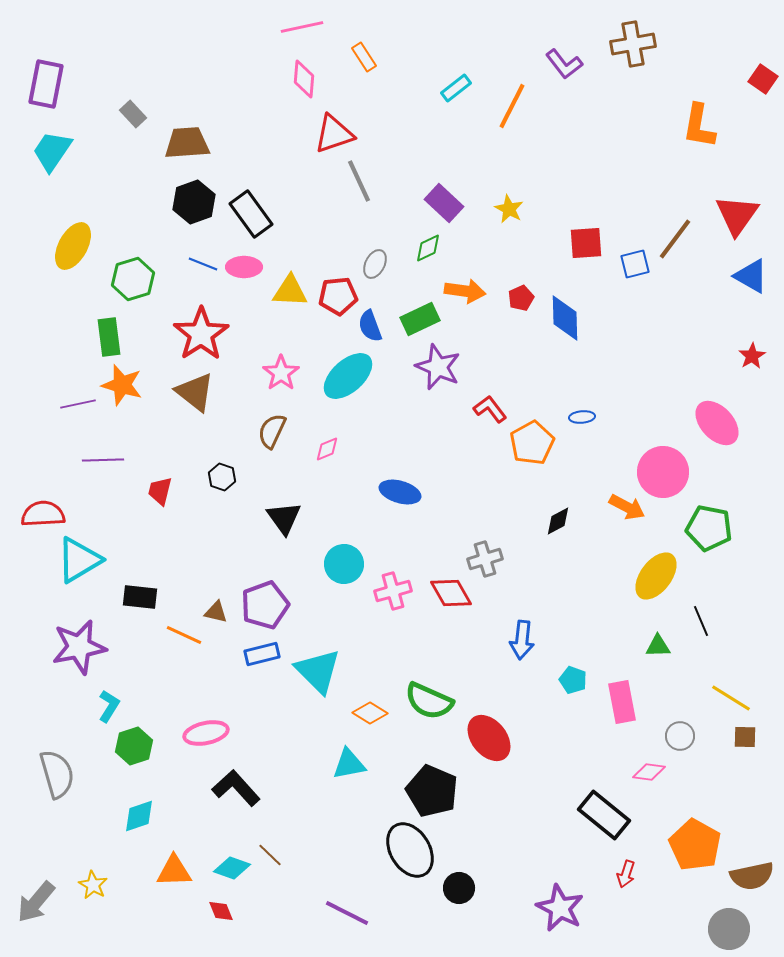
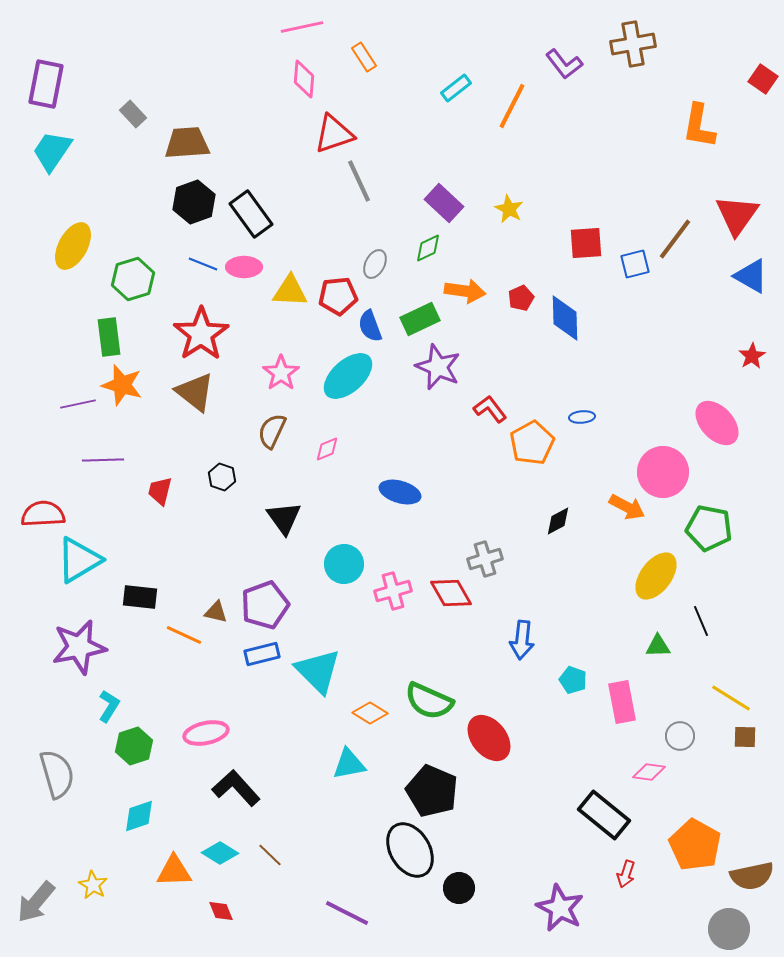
cyan diamond at (232, 868): moved 12 px left, 15 px up; rotated 12 degrees clockwise
